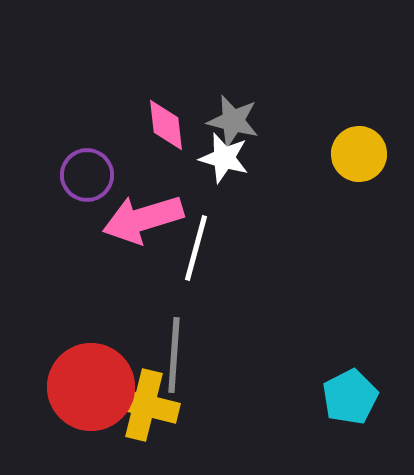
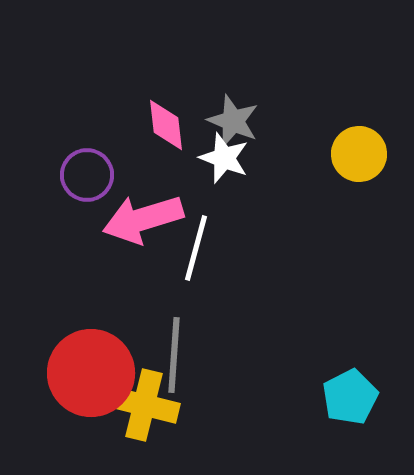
gray star: rotated 8 degrees clockwise
white star: rotated 6 degrees clockwise
red circle: moved 14 px up
